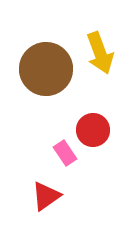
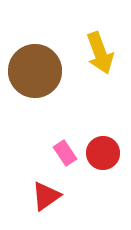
brown circle: moved 11 px left, 2 px down
red circle: moved 10 px right, 23 px down
